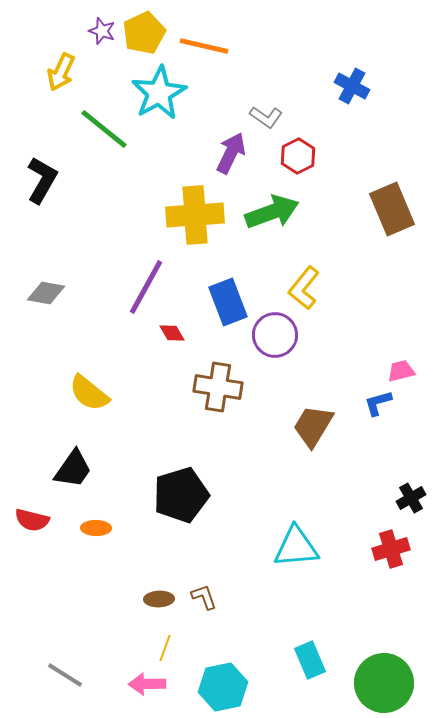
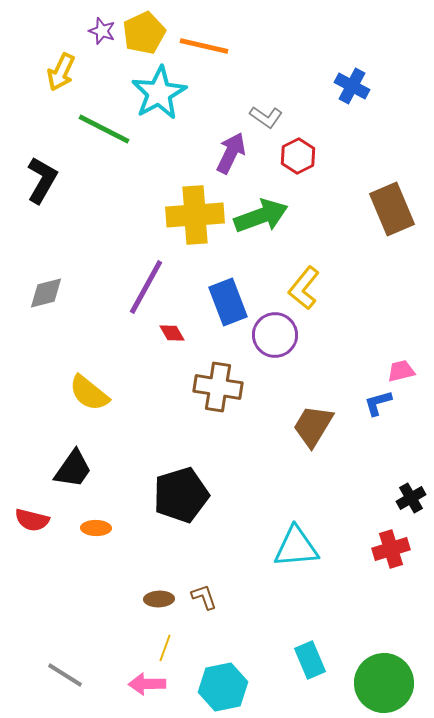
green line: rotated 12 degrees counterclockwise
green arrow: moved 11 px left, 4 px down
gray diamond: rotated 24 degrees counterclockwise
